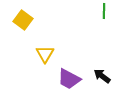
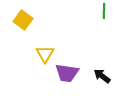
purple trapezoid: moved 2 px left, 6 px up; rotated 20 degrees counterclockwise
